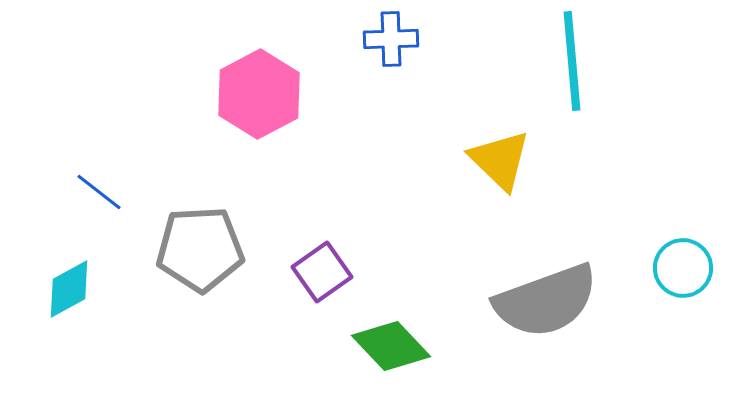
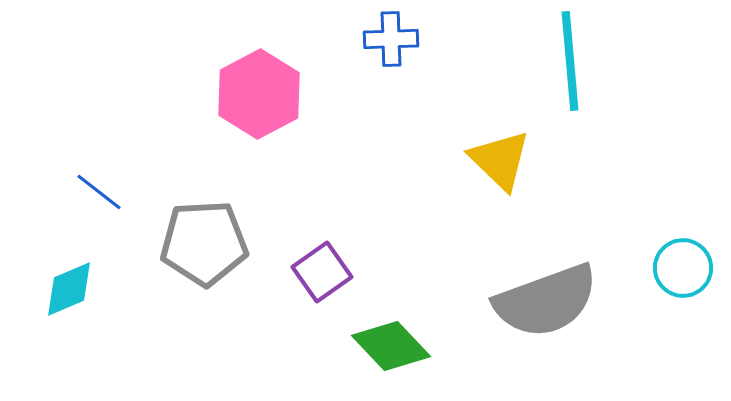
cyan line: moved 2 px left
gray pentagon: moved 4 px right, 6 px up
cyan diamond: rotated 6 degrees clockwise
